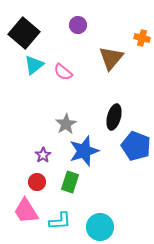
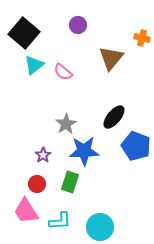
black ellipse: rotated 25 degrees clockwise
blue star: rotated 16 degrees clockwise
red circle: moved 2 px down
